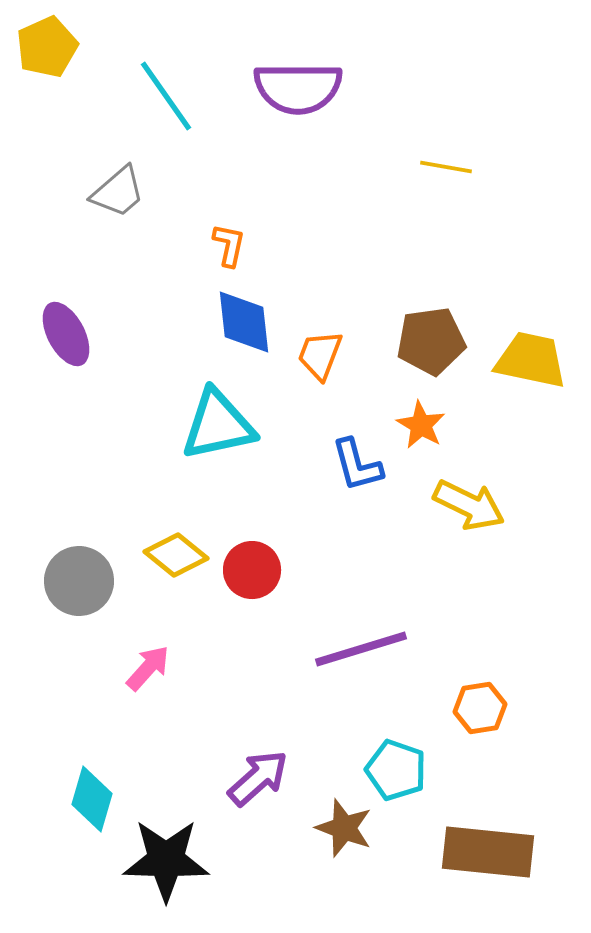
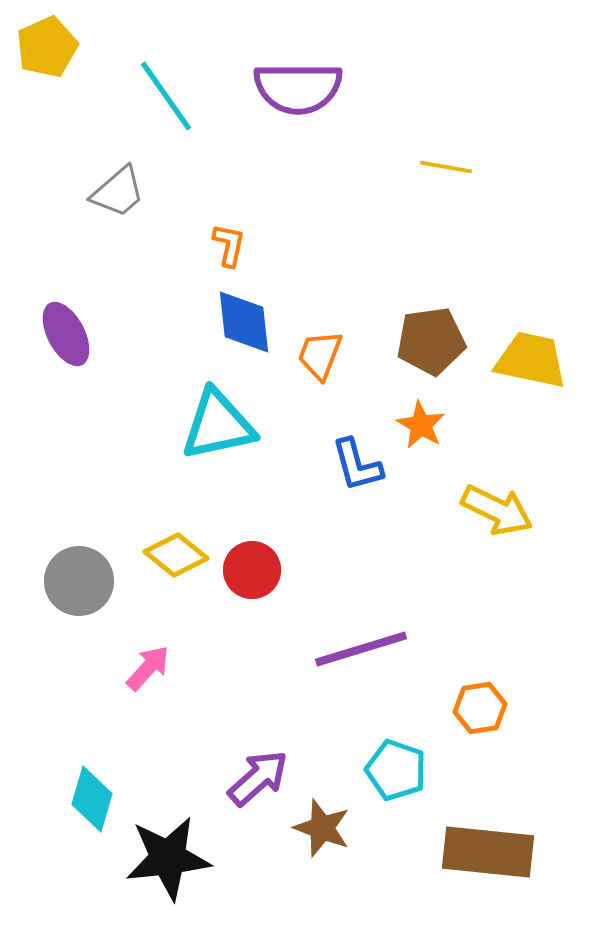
yellow arrow: moved 28 px right, 5 px down
brown star: moved 22 px left
black star: moved 2 px right, 2 px up; rotated 8 degrees counterclockwise
